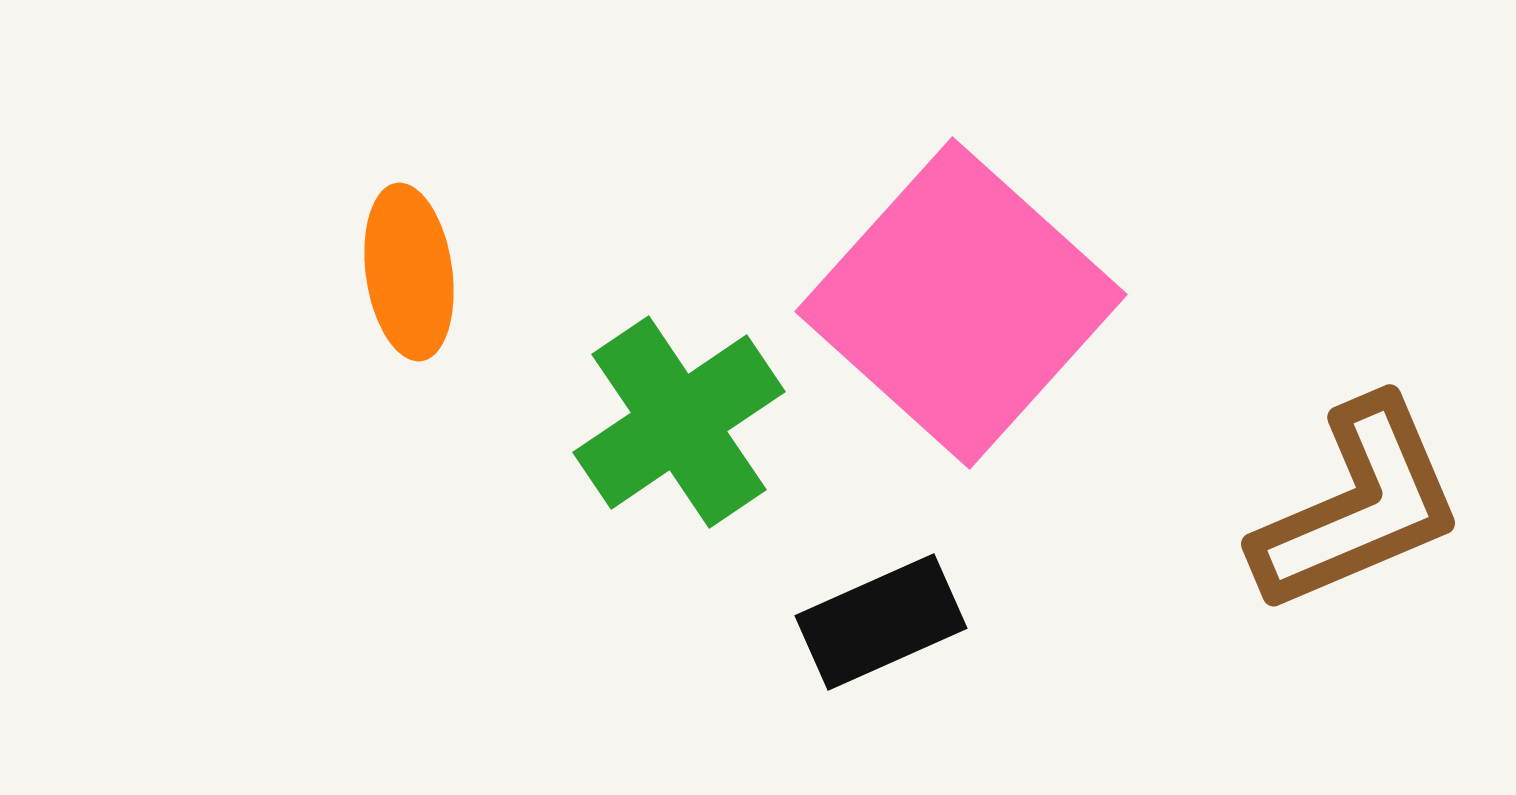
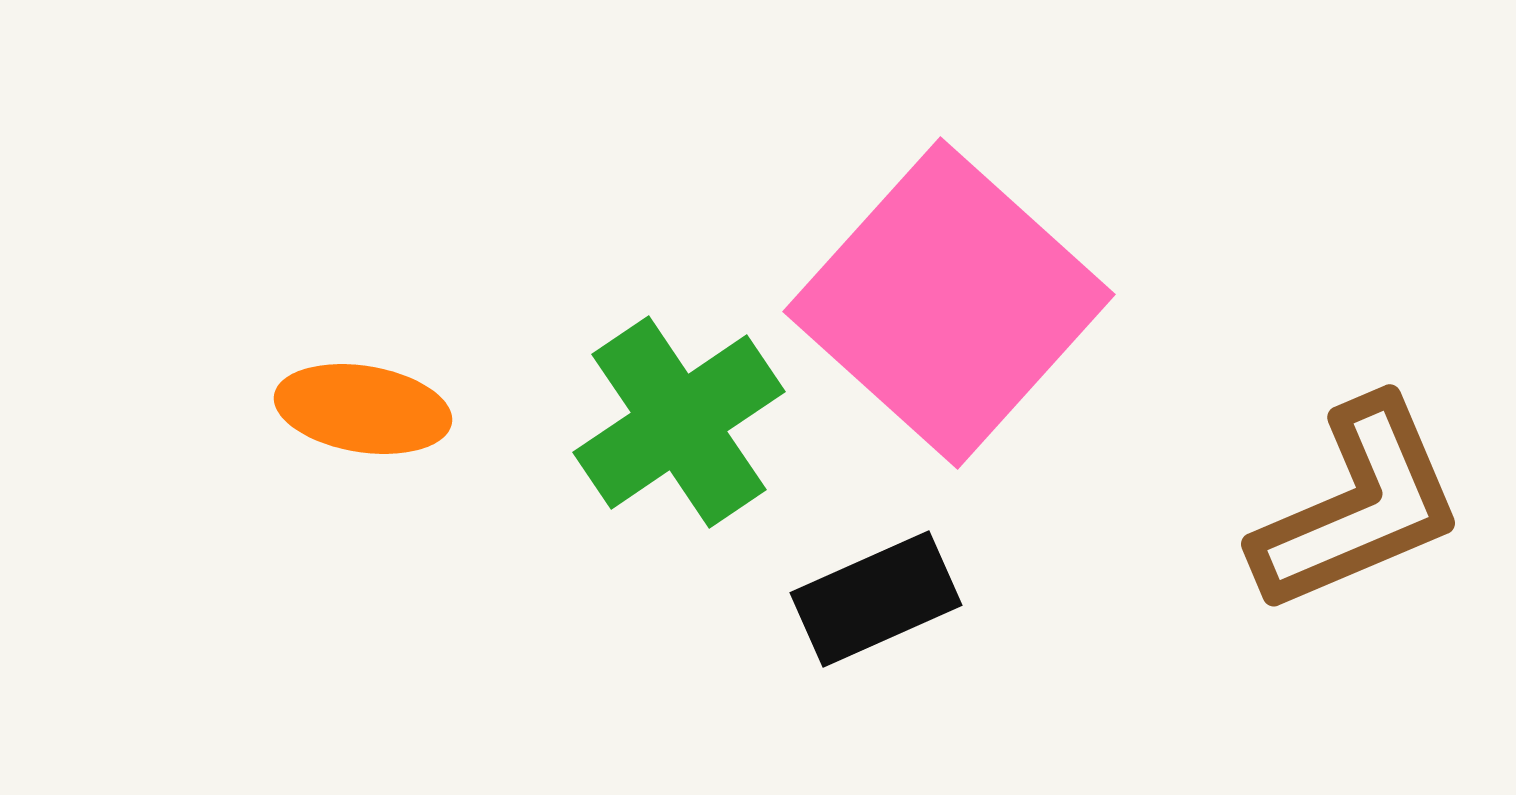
orange ellipse: moved 46 px left, 137 px down; rotated 73 degrees counterclockwise
pink square: moved 12 px left
black rectangle: moved 5 px left, 23 px up
